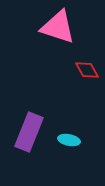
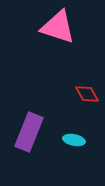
red diamond: moved 24 px down
cyan ellipse: moved 5 px right
